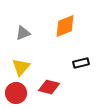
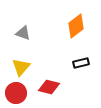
orange diamond: moved 11 px right; rotated 15 degrees counterclockwise
gray triangle: rotated 42 degrees clockwise
